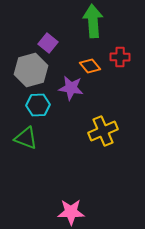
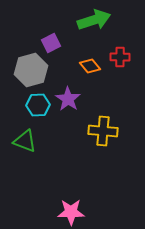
green arrow: moved 1 px right, 1 px up; rotated 76 degrees clockwise
purple square: moved 3 px right; rotated 24 degrees clockwise
purple star: moved 3 px left, 11 px down; rotated 25 degrees clockwise
yellow cross: rotated 28 degrees clockwise
green triangle: moved 1 px left, 3 px down
